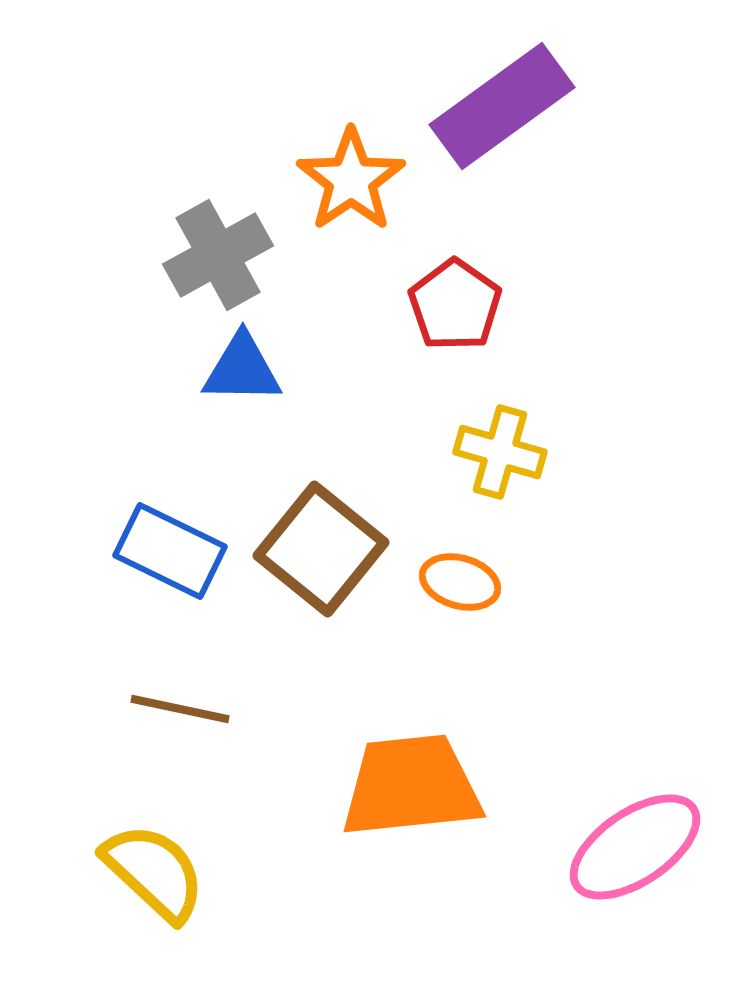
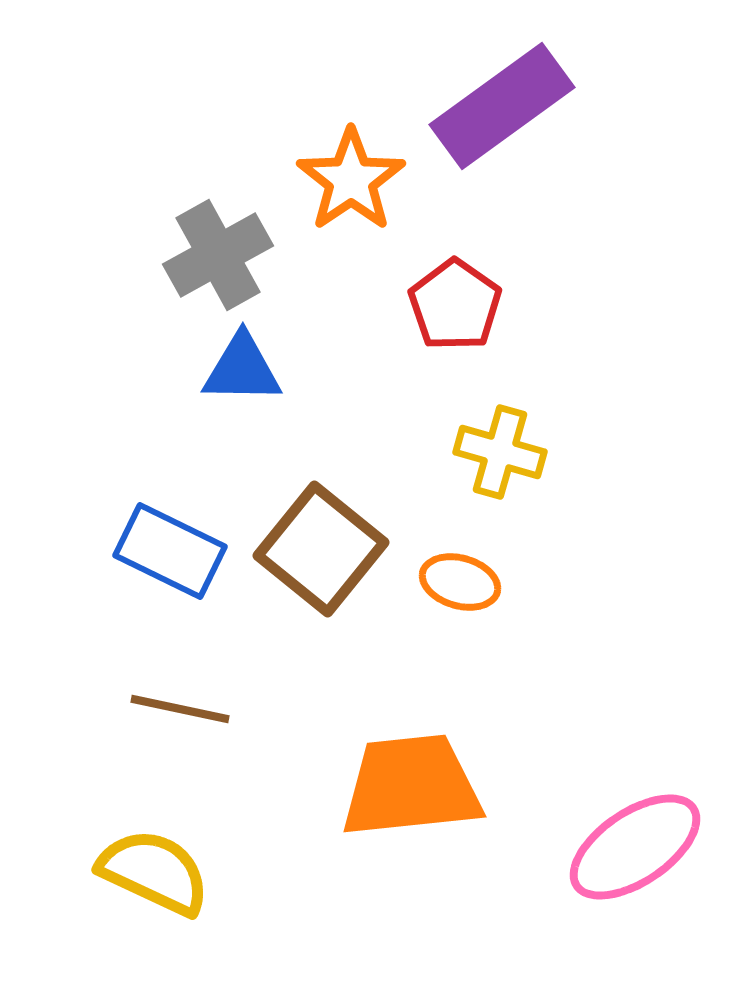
yellow semicircle: rotated 18 degrees counterclockwise
